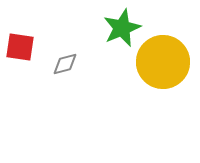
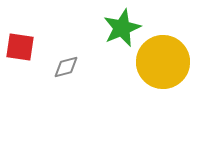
gray diamond: moved 1 px right, 3 px down
